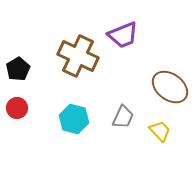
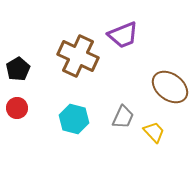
yellow trapezoid: moved 6 px left, 1 px down
